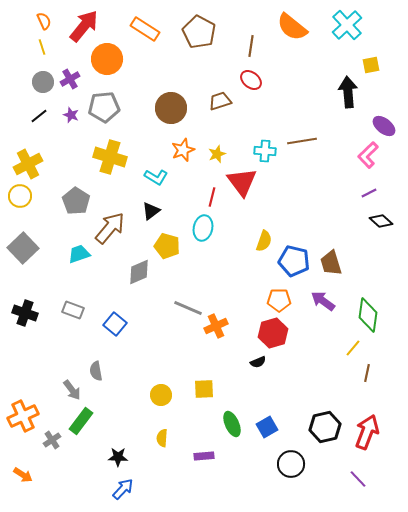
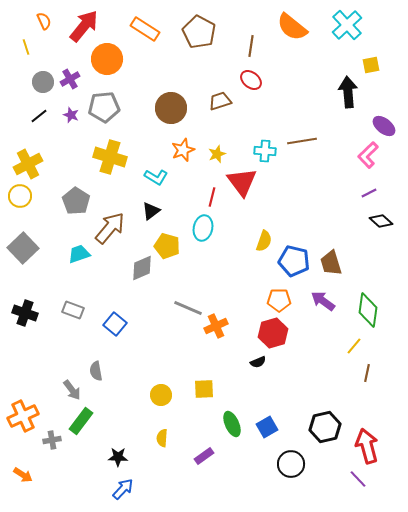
yellow line at (42, 47): moved 16 px left
gray diamond at (139, 272): moved 3 px right, 4 px up
green diamond at (368, 315): moved 5 px up
yellow line at (353, 348): moved 1 px right, 2 px up
red arrow at (367, 432): moved 14 px down; rotated 36 degrees counterclockwise
gray cross at (52, 440): rotated 24 degrees clockwise
purple rectangle at (204, 456): rotated 30 degrees counterclockwise
